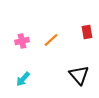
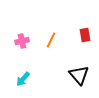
red rectangle: moved 2 px left, 3 px down
orange line: rotated 21 degrees counterclockwise
